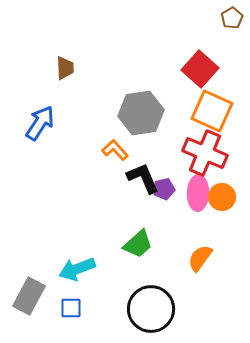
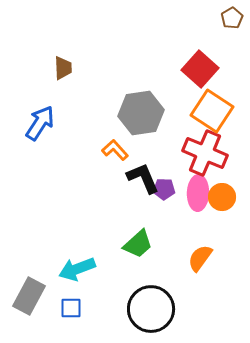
brown trapezoid: moved 2 px left
orange square: rotated 9 degrees clockwise
purple pentagon: rotated 15 degrees clockwise
